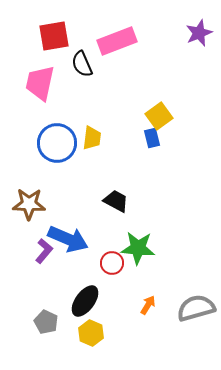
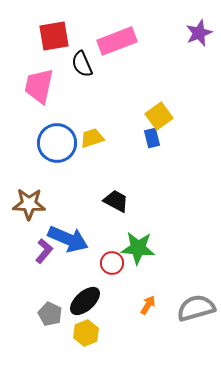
pink trapezoid: moved 1 px left, 3 px down
yellow trapezoid: rotated 115 degrees counterclockwise
black ellipse: rotated 12 degrees clockwise
gray pentagon: moved 4 px right, 8 px up
yellow hexagon: moved 5 px left; rotated 15 degrees clockwise
